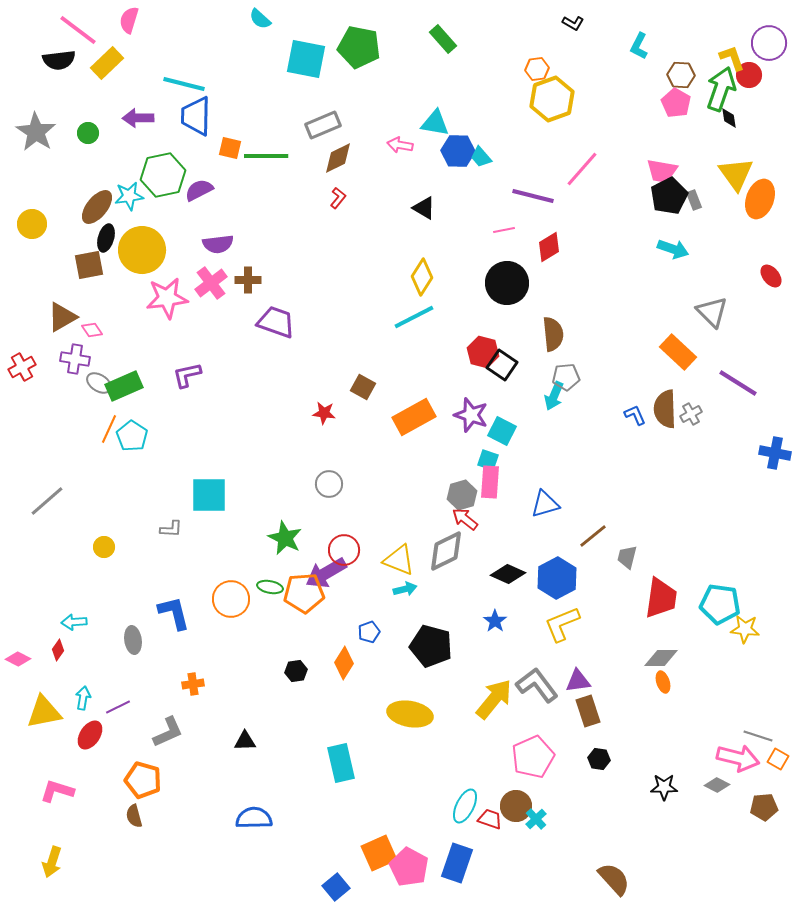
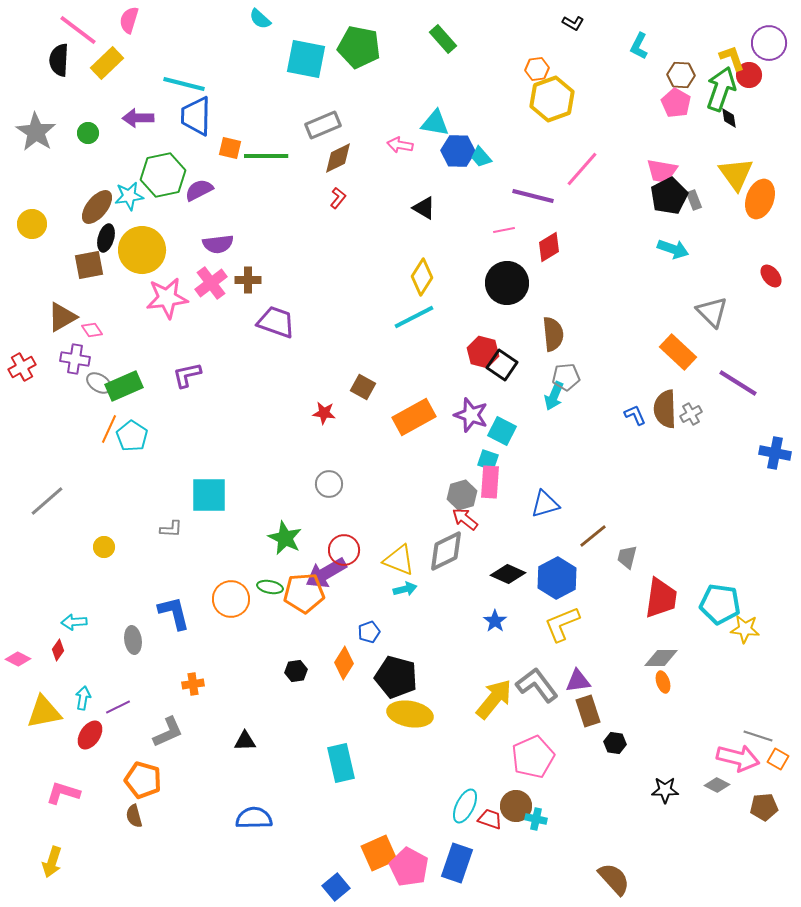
black semicircle at (59, 60): rotated 100 degrees clockwise
black pentagon at (431, 646): moved 35 px left, 31 px down
black hexagon at (599, 759): moved 16 px right, 16 px up
black star at (664, 787): moved 1 px right, 3 px down
pink L-shape at (57, 791): moved 6 px right, 2 px down
cyan cross at (536, 819): rotated 35 degrees counterclockwise
